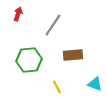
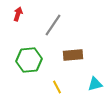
cyan triangle: rotated 35 degrees counterclockwise
